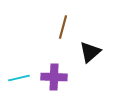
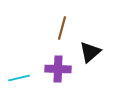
brown line: moved 1 px left, 1 px down
purple cross: moved 4 px right, 8 px up
